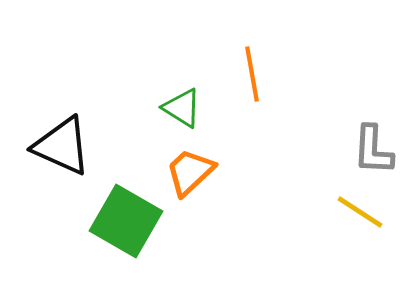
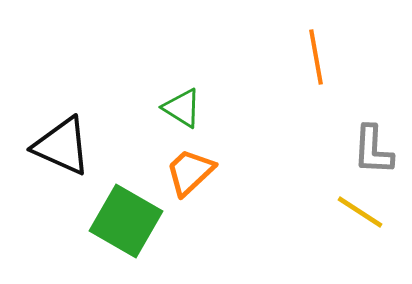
orange line: moved 64 px right, 17 px up
